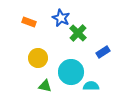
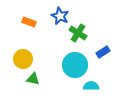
blue star: moved 1 px left, 2 px up
green cross: rotated 12 degrees counterclockwise
yellow circle: moved 15 px left, 1 px down
cyan circle: moved 4 px right, 7 px up
green triangle: moved 12 px left, 7 px up
